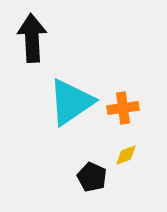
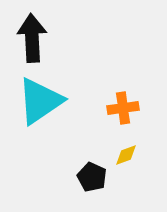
cyan triangle: moved 31 px left, 1 px up
